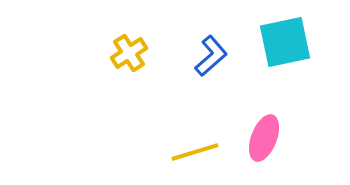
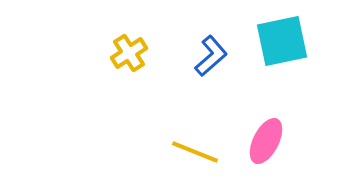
cyan square: moved 3 px left, 1 px up
pink ellipse: moved 2 px right, 3 px down; rotated 6 degrees clockwise
yellow line: rotated 39 degrees clockwise
